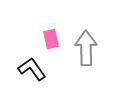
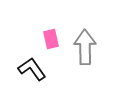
gray arrow: moved 1 px left, 1 px up
